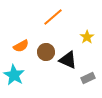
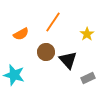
orange line: moved 5 px down; rotated 15 degrees counterclockwise
yellow star: moved 3 px up
orange semicircle: moved 12 px up
black triangle: rotated 24 degrees clockwise
cyan star: rotated 15 degrees counterclockwise
